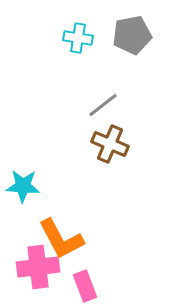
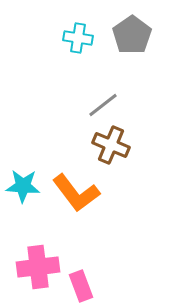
gray pentagon: rotated 24 degrees counterclockwise
brown cross: moved 1 px right, 1 px down
orange L-shape: moved 15 px right, 46 px up; rotated 9 degrees counterclockwise
pink rectangle: moved 4 px left
